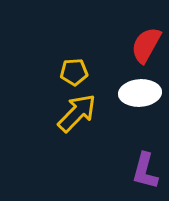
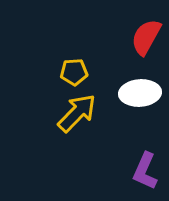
red semicircle: moved 8 px up
purple L-shape: rotated 9 degrees clockwise
